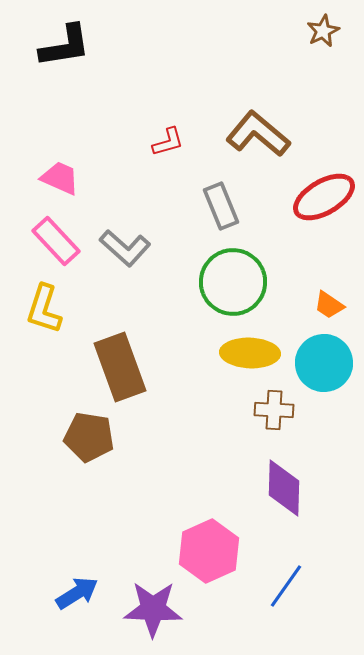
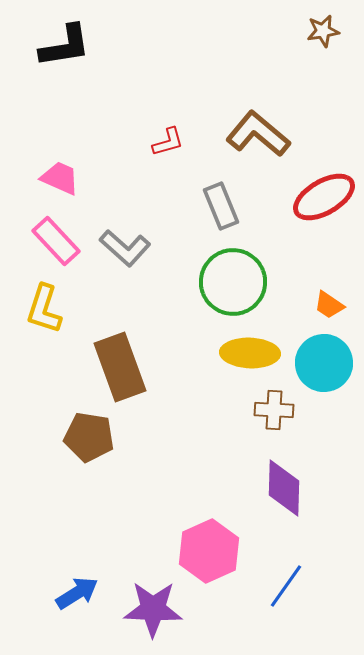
brown star: rotated 16 degrees clockwise
